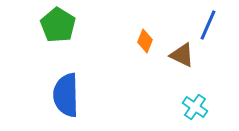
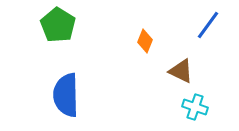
blue line: rotated 12 degrees clockwise
brown triangle: moved 1 px left, 16 px down
cyan cross: rotated 15 degrees counterclockwise
